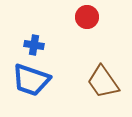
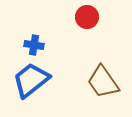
blue trapezoid: rotated 123 degrees clockwise
